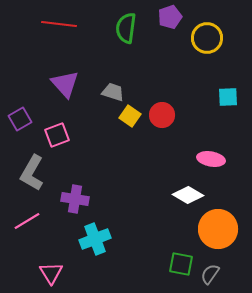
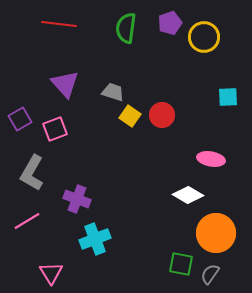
purple pentagon: moved 6 px down
yellow circle: moved 3 px left, 1 px up
pink square: moved 2 px left, 6 px up
purple cross: moved 2 px right; rotated 12 degrees clockwise
orange circle: moved 2 px left, 4 px down
